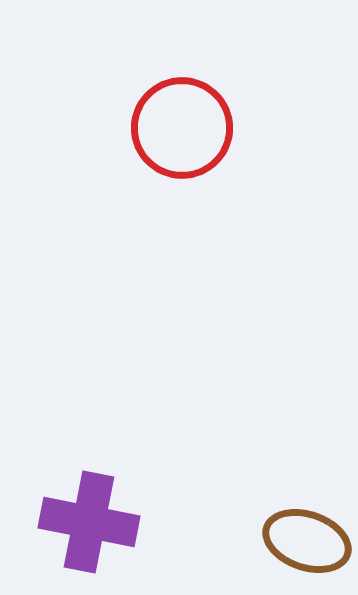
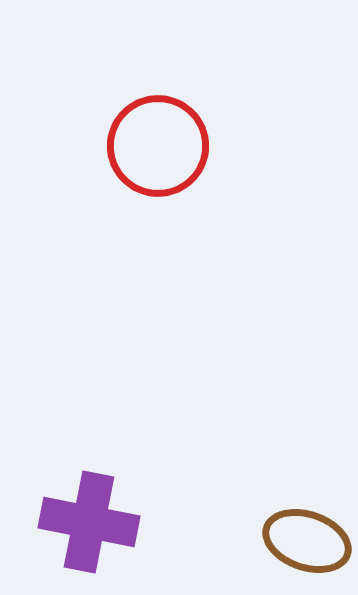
red circle: moved 24 px left, 18 px down
